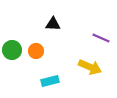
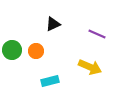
black triangle: rotated 28 degrees counterclockwise
purple line: moved 4 px left, 4 px up
